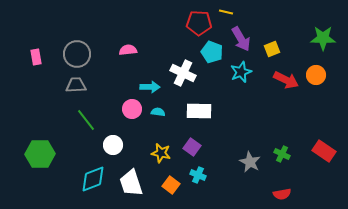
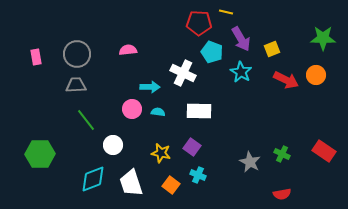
cyan star: rotated 20 degrees counterclockwise
